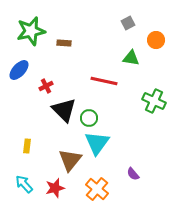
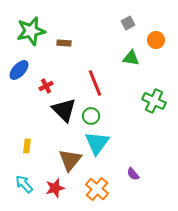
red line: moved 9 px left, 2 px down; rotated 56 degrees clockwise
green circle: moved 2 px right, 2 px up
